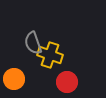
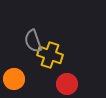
gray semicircle: moved 2 px up
red circle: moved 2 px down
